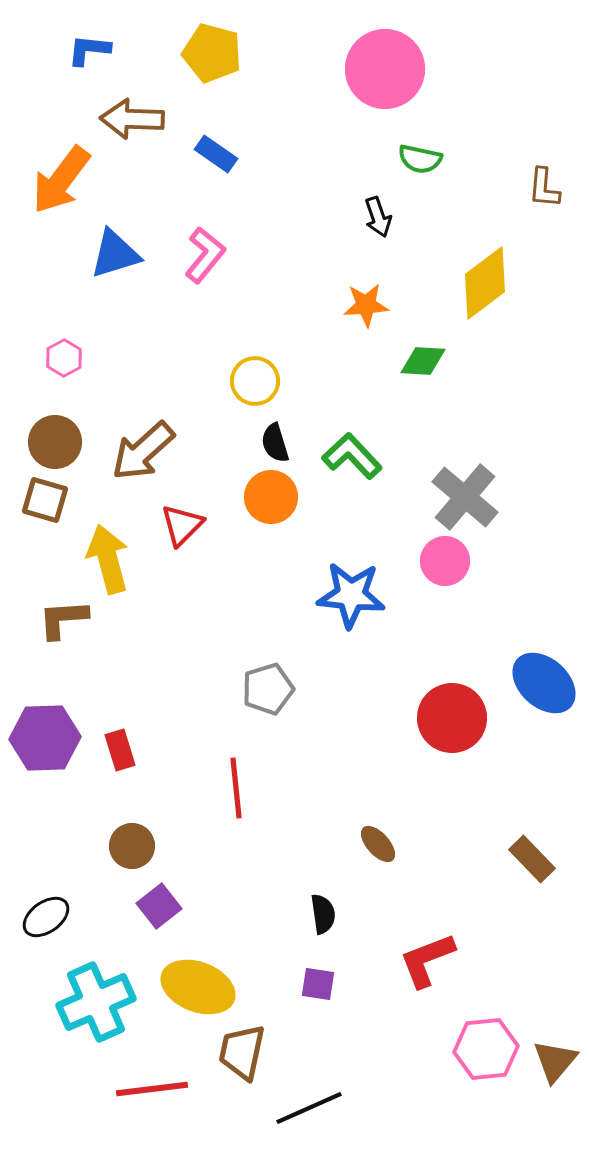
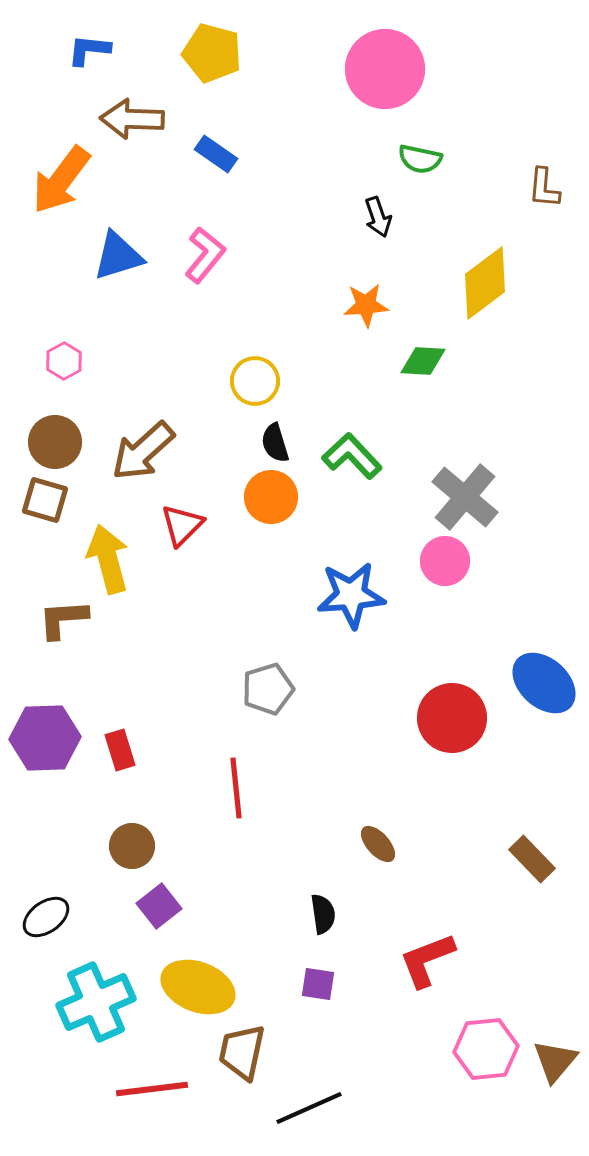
blue triangle at (115, 254): moved 3 px right, 2 px down
pink hexagon at (64, 358): moved 3 px down
blue star at (351, 595): rotated 10 degrees counterclockwise
